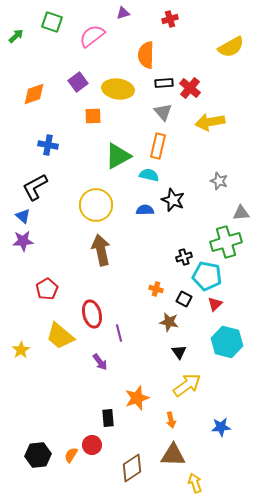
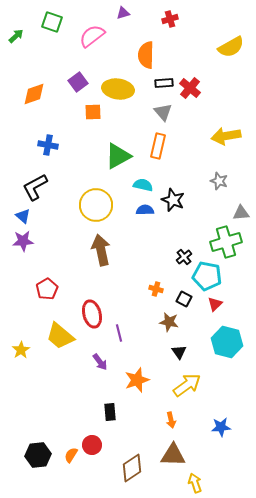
orange square at (93, 116): moved 4 px up
yellow arrow at (210, 122): moved 16 px right, 14 px down
cyan semicircle at (149, 175): moved 6 px left, 10 px down
black cross at (184, 257): rotated 21 degrees counterclockwise
orange star at (137, 398): moved 18 px up
black rectangle at (108, 418): moved 2 px right, 6 px up
